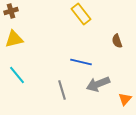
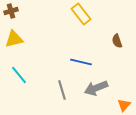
cyan line: moved 2 px right
gray arrow: moved 2 px left, 4 px down
orange triangle: moved 1 px left, 6 px down
